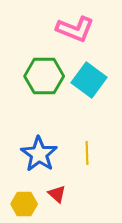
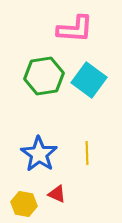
pink L-shape: rotated 18 degrees counterclockwise
green hexagon: rotated 9 degrees counterclockwise
red triangle: rotated 18 degrees counterclockwise
yellow hexagon: rotated 10 degrees clockwise
